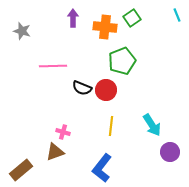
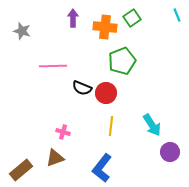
red circle: moved 3 px down
brown triangle: moved 6 px down
